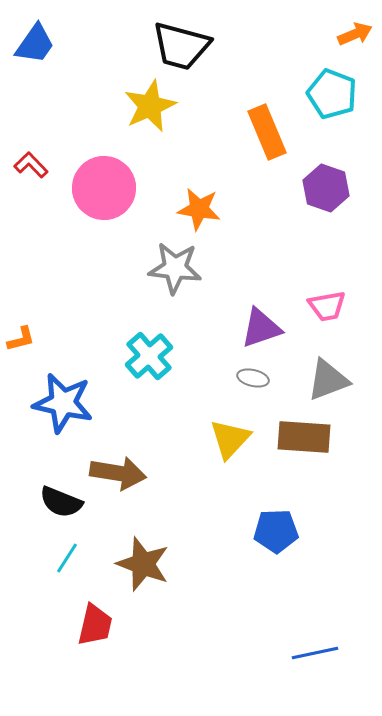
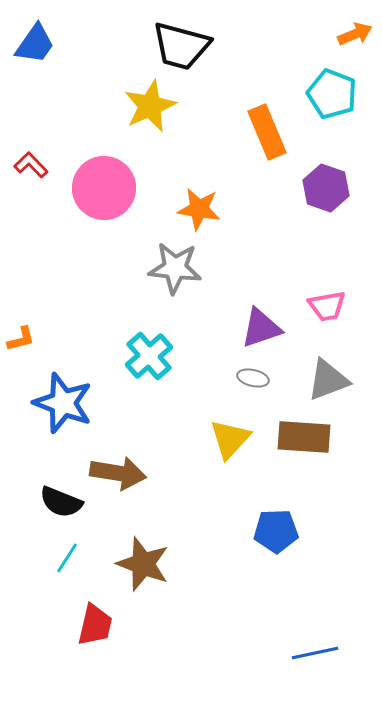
blue star: rotated 8 degrees clockwise
